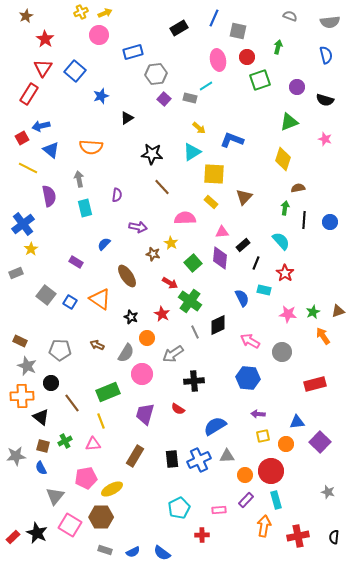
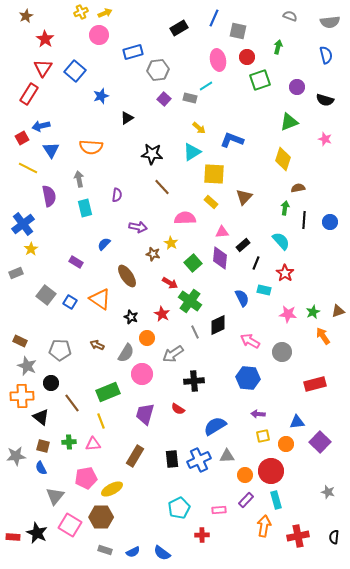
gray hexagon at (156, 74): moved 2 px right, 4 px up
blue triangle at (51, 150): rotated 18 degrees clockwise
green cross at (65, 441): moved 4 px right, 1 px down; rotated 24 degrees clockwise
red rectangle at (13, 537): rotated 48 degrees clockwise
